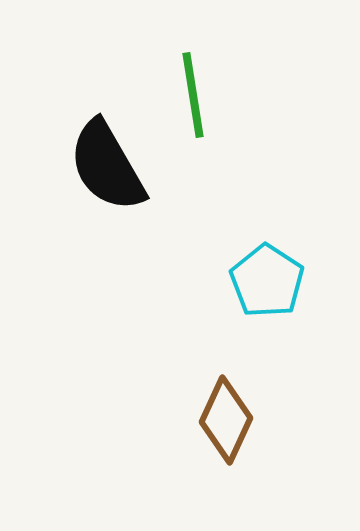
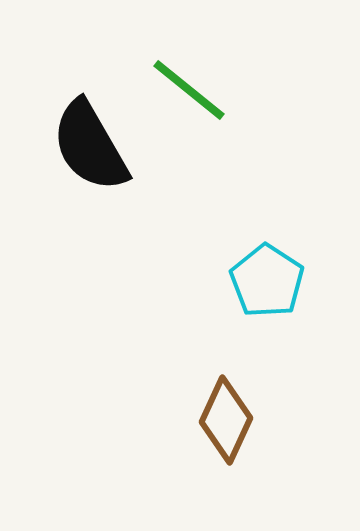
green line: moved 4 px left, 5 px up; rotated 42 degrees counterclockwise
black semicircle: moved 17 px left, 20 px up
